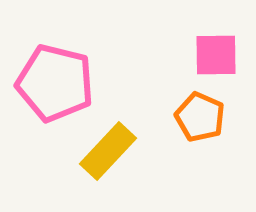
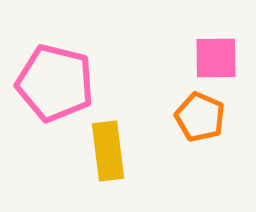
pink square: moved 3 px down
yellow rectangle: rotated 50 degrees counterclockwise
